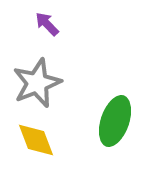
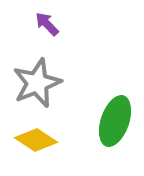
yellow diamond: rotated 36 degrees counterclockwise
